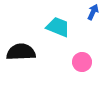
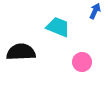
blue arrow: moved 2 px right, 1 px up
